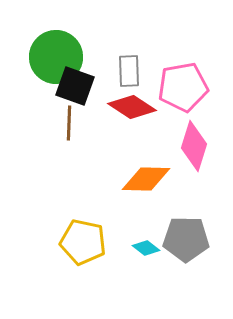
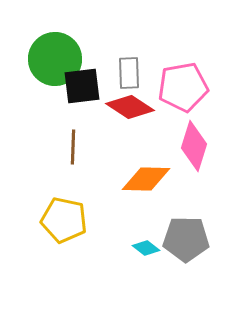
green circle: moved 1 px left, 2 px down
gray rectangle: moved 2 px down
black square: moved 7 px right; rotated 27 degrees counterclockwise
red diamond: moved 2 px left
brown line: moved 4 px right, 24 px down
yellow pentagon: moved 19 px left, 22 px up
